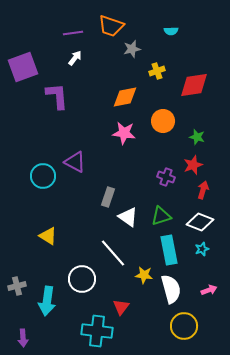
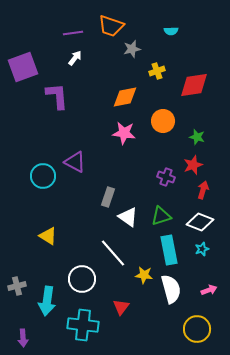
yellow circle: moved 13 px right, 3 px down
cyan cross: moved 14 px left, 6 px up
